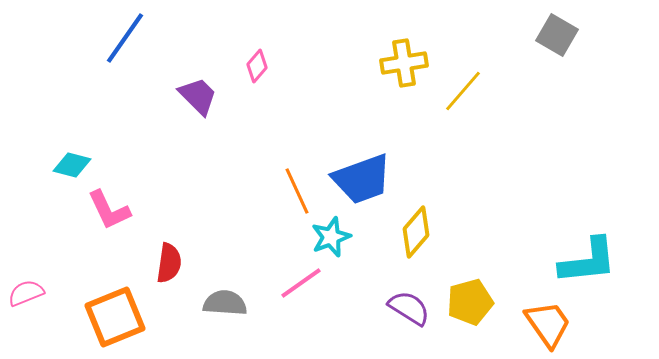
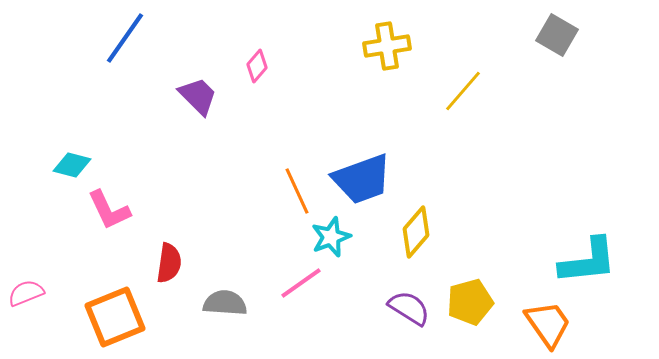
yellow cross: moved 17 px left, 17 px up
